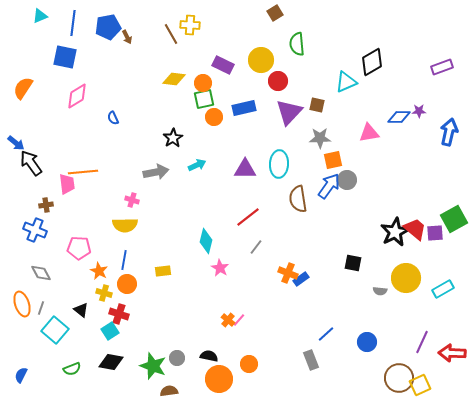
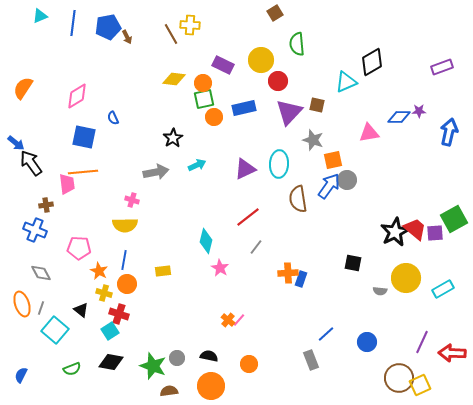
blue square at (65, 57): moved 19 px right, 80 px down
gray star at (320, 138): moved 7 px left, 2 px down; rotated 20 degrees clockwise
purple triangle at (245, 169): rotated 25 degrees counterclockwise
orange cross at (288, 273): rotated 24 degrees counterclockwise
blue rectangle at (301, 279): rotated 35 degrees counterclockwise
orange circle at (219, 379): moved 8 px left, 7 px down
